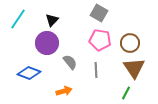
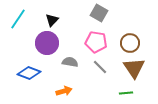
pink pentagon: moved 4 px left, 2 px down
gray semicircle: rotated 42 degrees counterclockwise
gray line: moved 4 px right, 3 px up; rotated 42 degrees counterclockwise
green line: rotated 56 degrees clockwise
